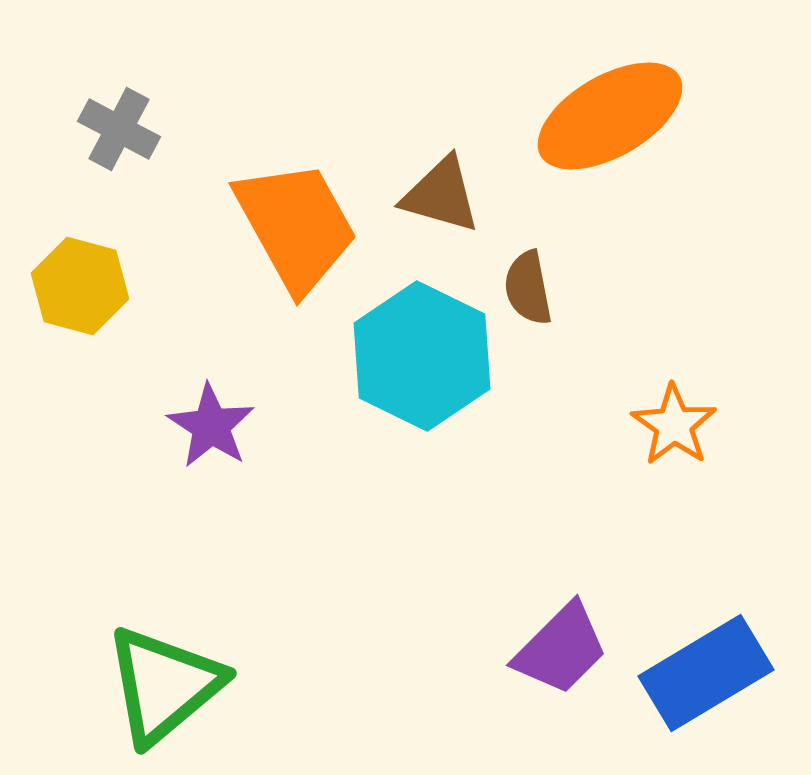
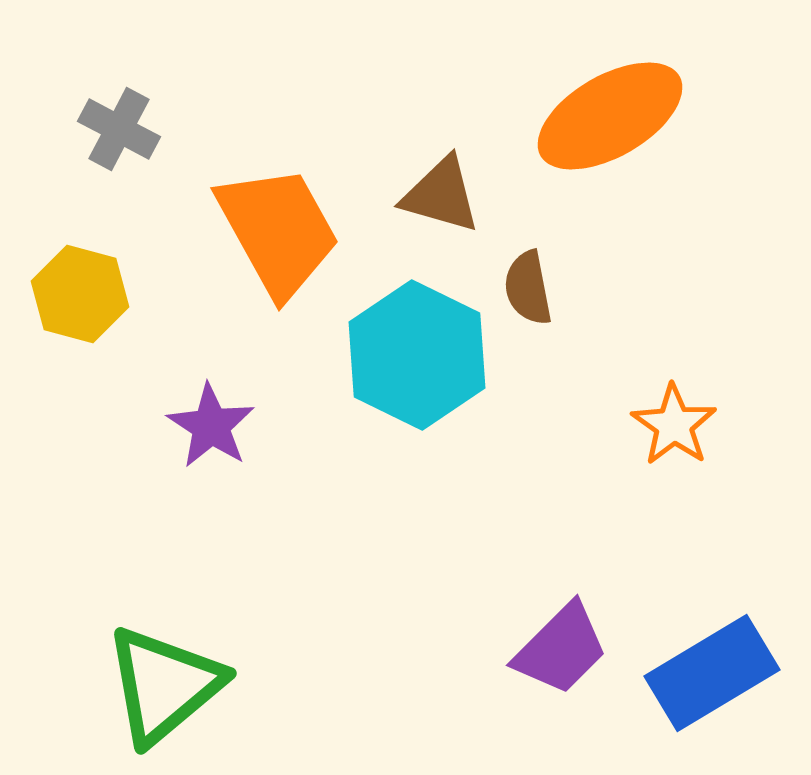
orange trapezoid: moved 18 px left, 5 px down
yellow hexagon: moved 8 px down
cyan hexagon: moved 5 px left, 1 px up
blue rectangle: moved 6 px right
